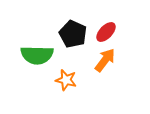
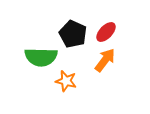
green semicircle: moved 4 px right, 2 px down
orange star: moved 1 px down
